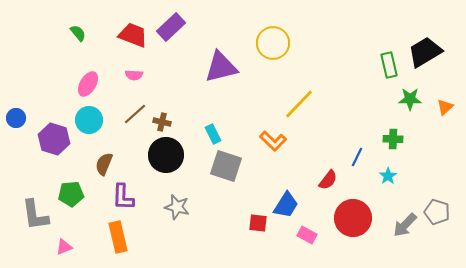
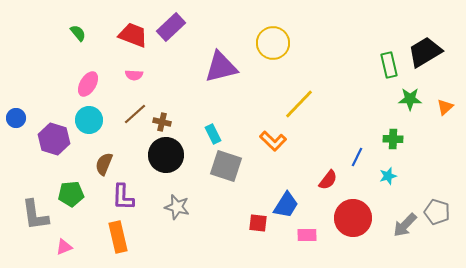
cyan star: rotated 18 degrees clockwise
pink rectangle: rotated 30 degrees counterclockwise
